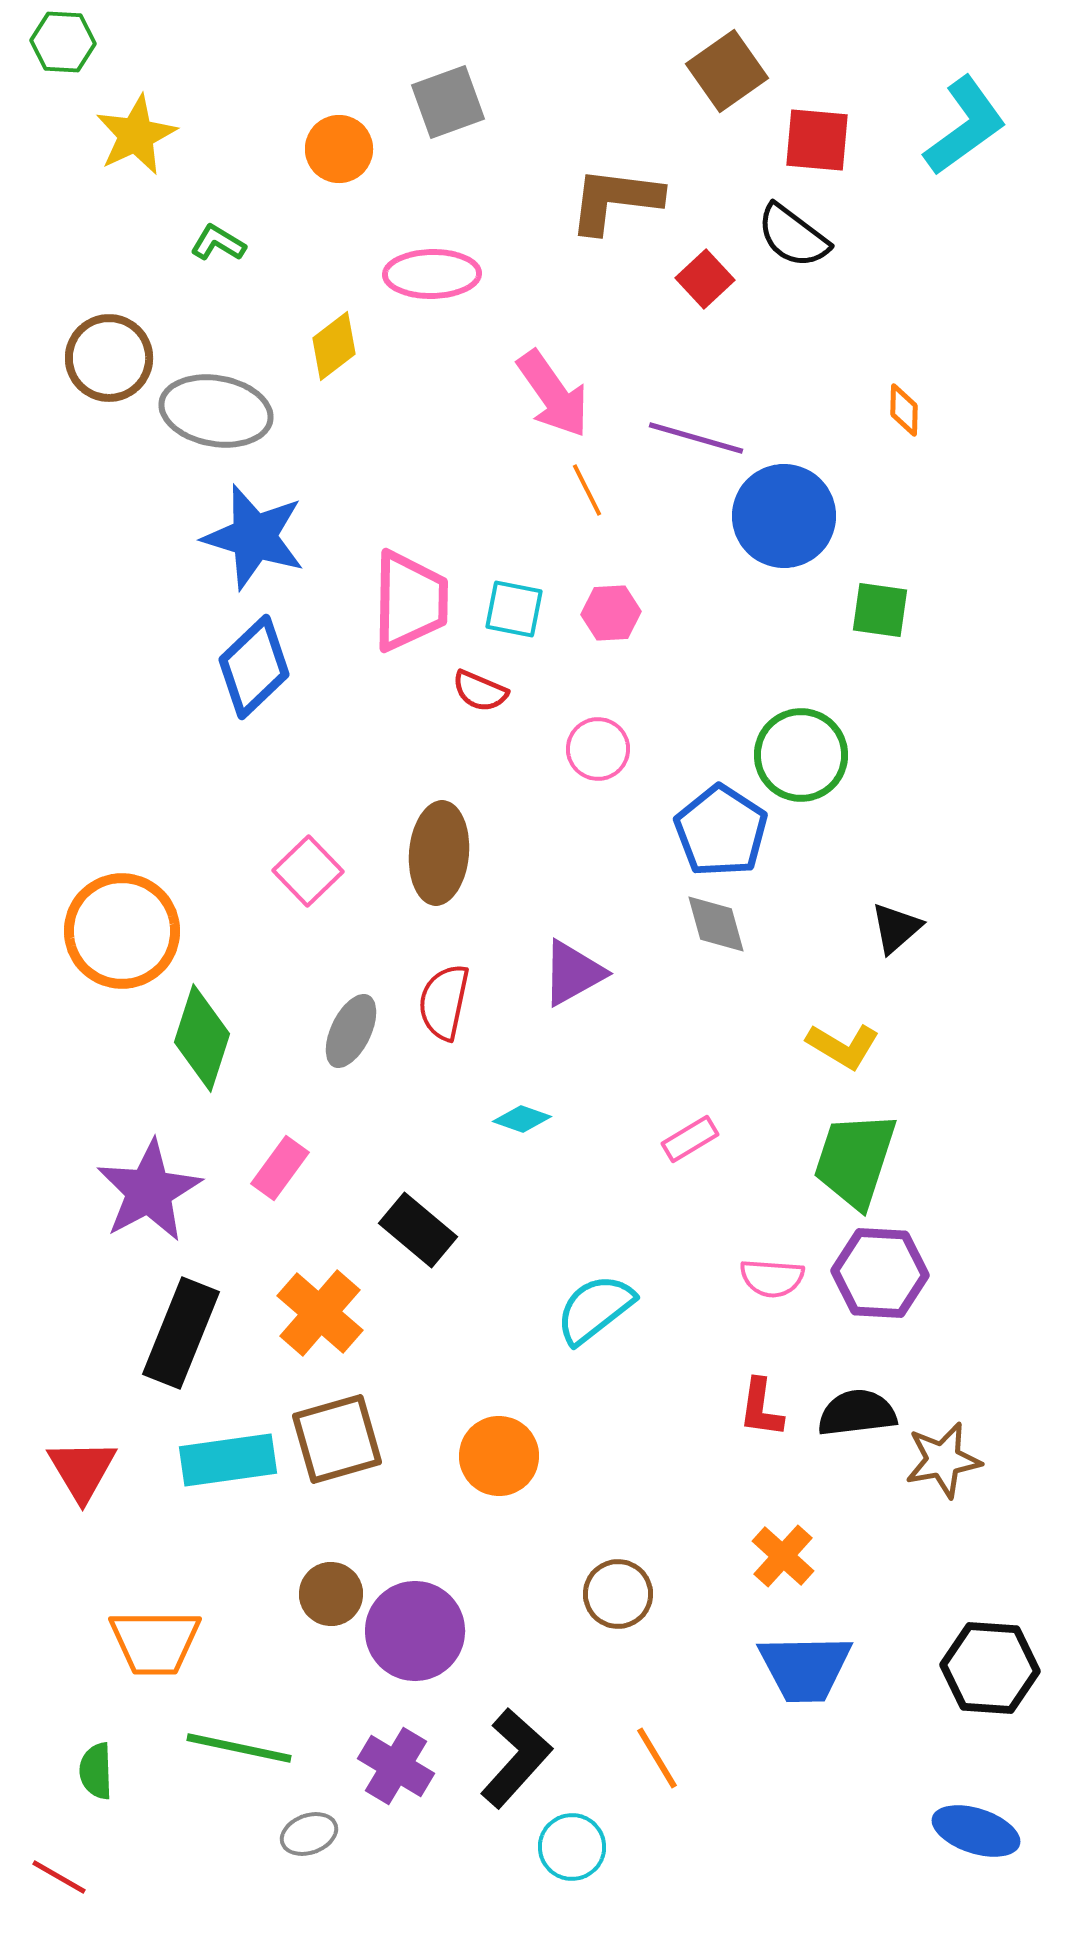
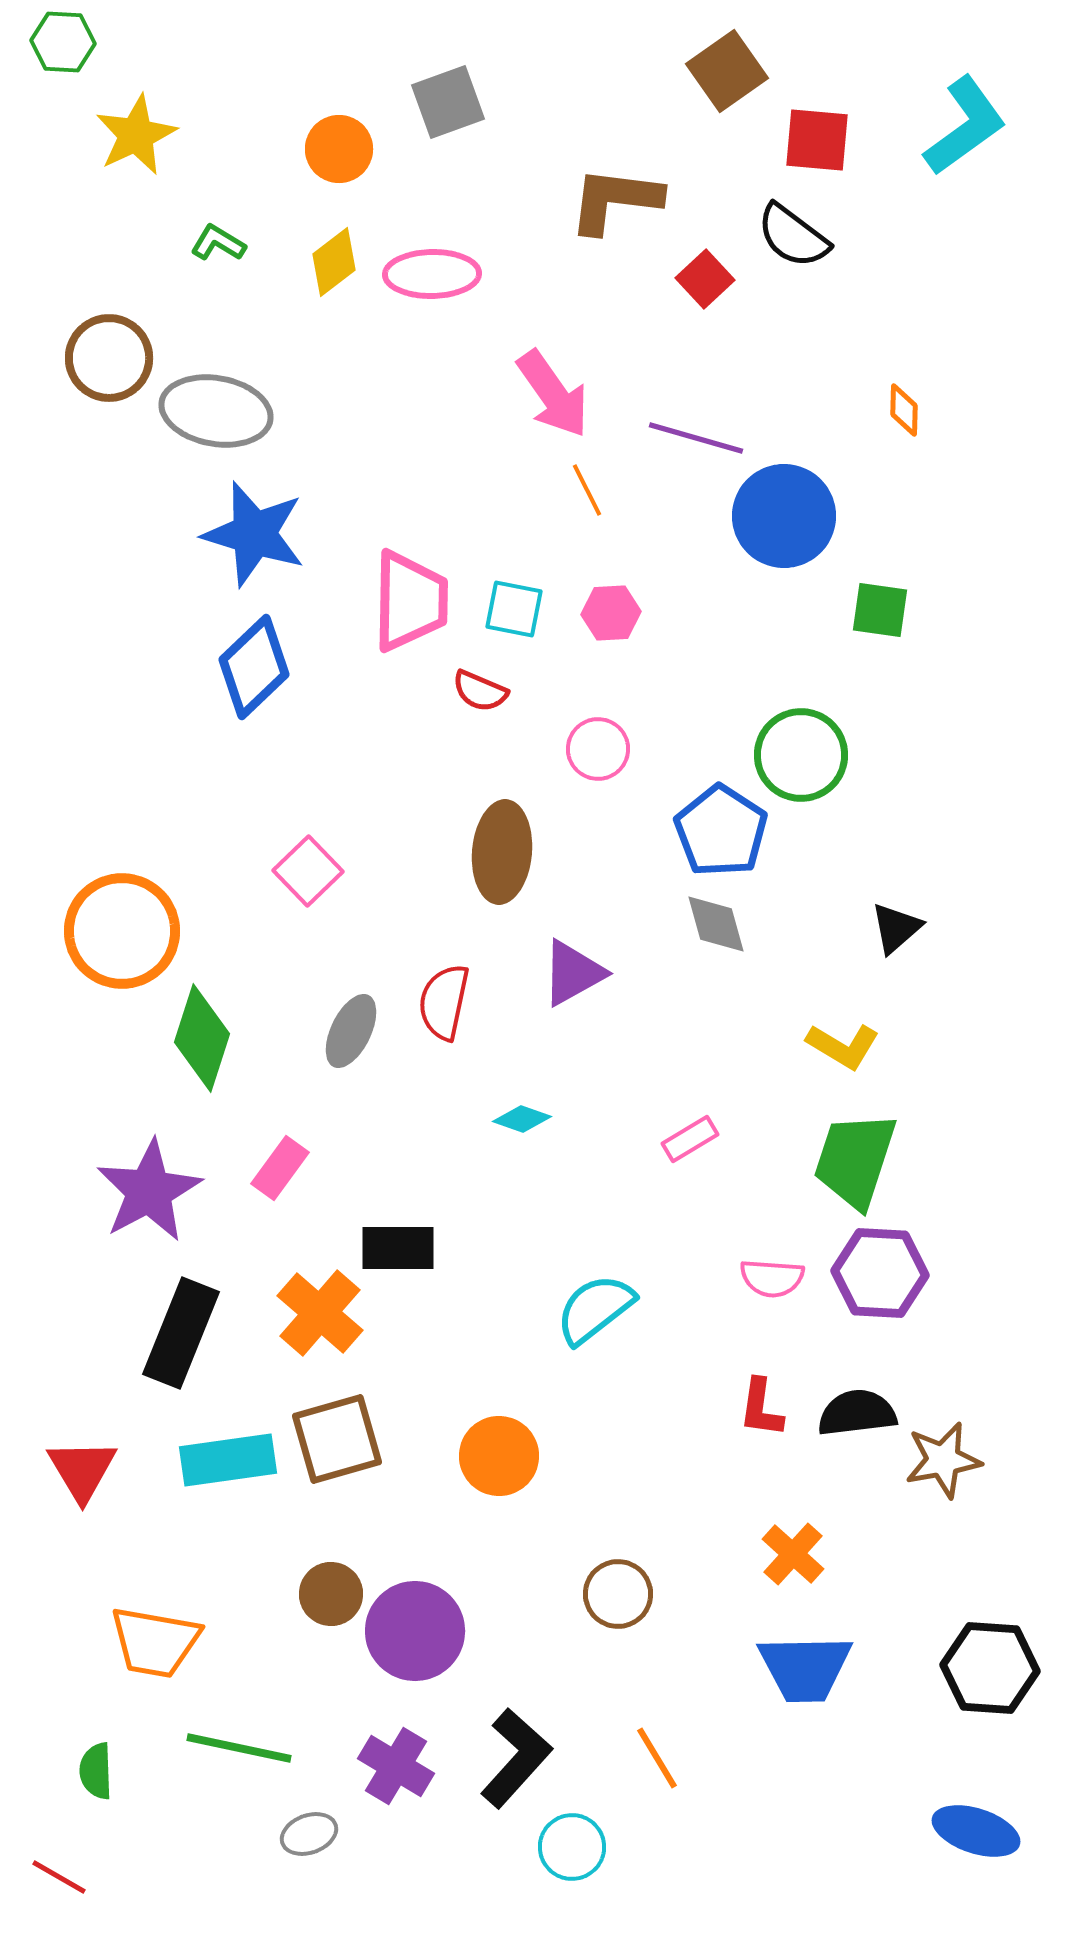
yellow diamond at (334, 346): moved 84 px up
blue star at (254, 537): moved 3 px up
brown ellipse at (439, 853): moved 63 px right, 1 px up
black rectangle at (418, 1230): moved 20 px left, 18 px down; rotated 40 degrees counterclockwise
orange cross at (783, 1556): moved 10 px right, 2 px up
orange trapezoid at (155, 1642): rotated 10 degrees clockwise
